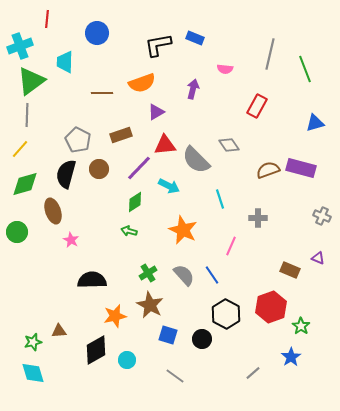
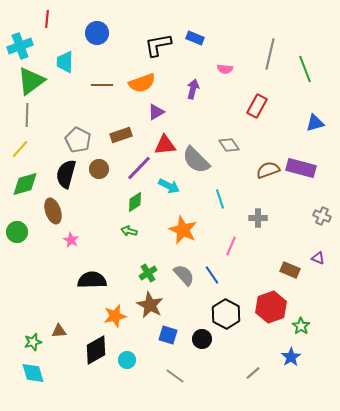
brown line at (102, 93): moved 8 px up
